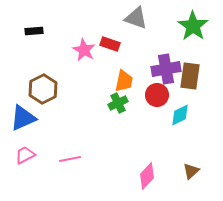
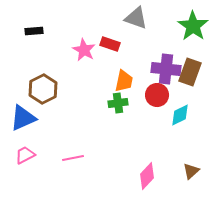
purple cross: rotated 16 degrees clockwise
brown rectangle: moved 4 px up; rotated 12 degrees clockwise
green cross: rotated 18 degrees clockwise
pink line: moved 3 px right, 1 px up
